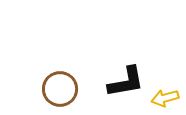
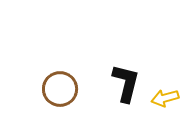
black L-shape: moved 1 px down; rotated 66 degrees counterclockwise
